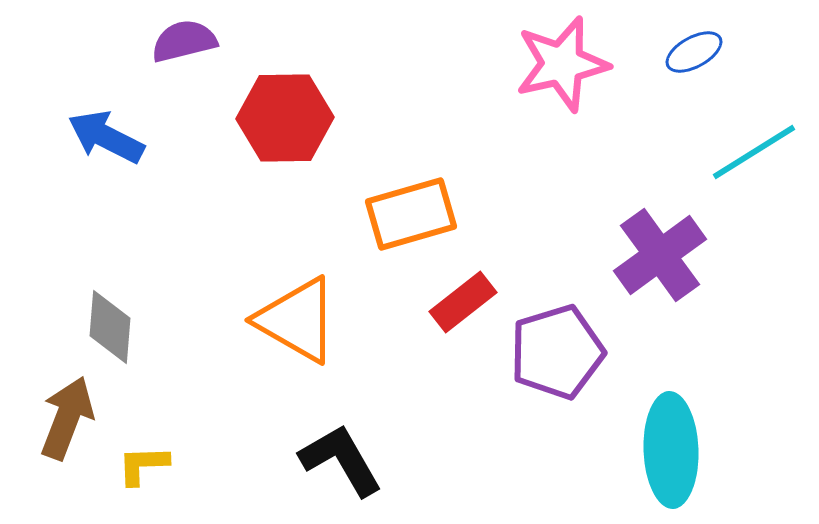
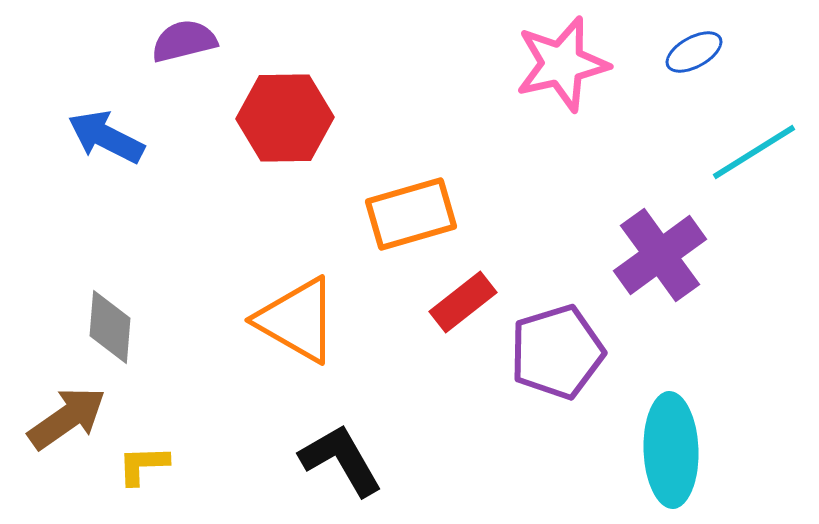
brown arrow: rotated 34 degrees clockwise
